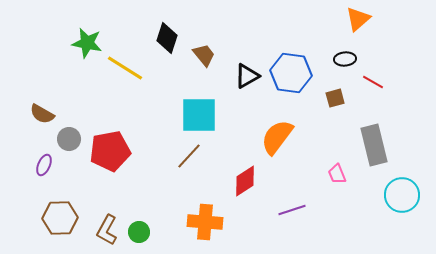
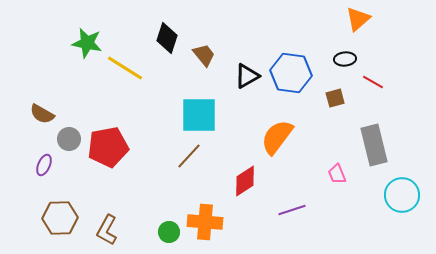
red pentagon: moved 2 px left, 4 px up
green circle: moved 30 px right
